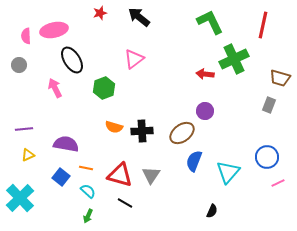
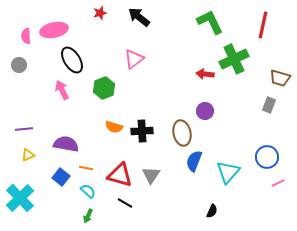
pink arrow: moved 7 px right, 2 px down
brown ellipse: rotated 65 degrees counterclockwise
